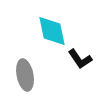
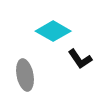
cyan diamond: moved 1 px right; rotated 48 degrees counterclockwise
